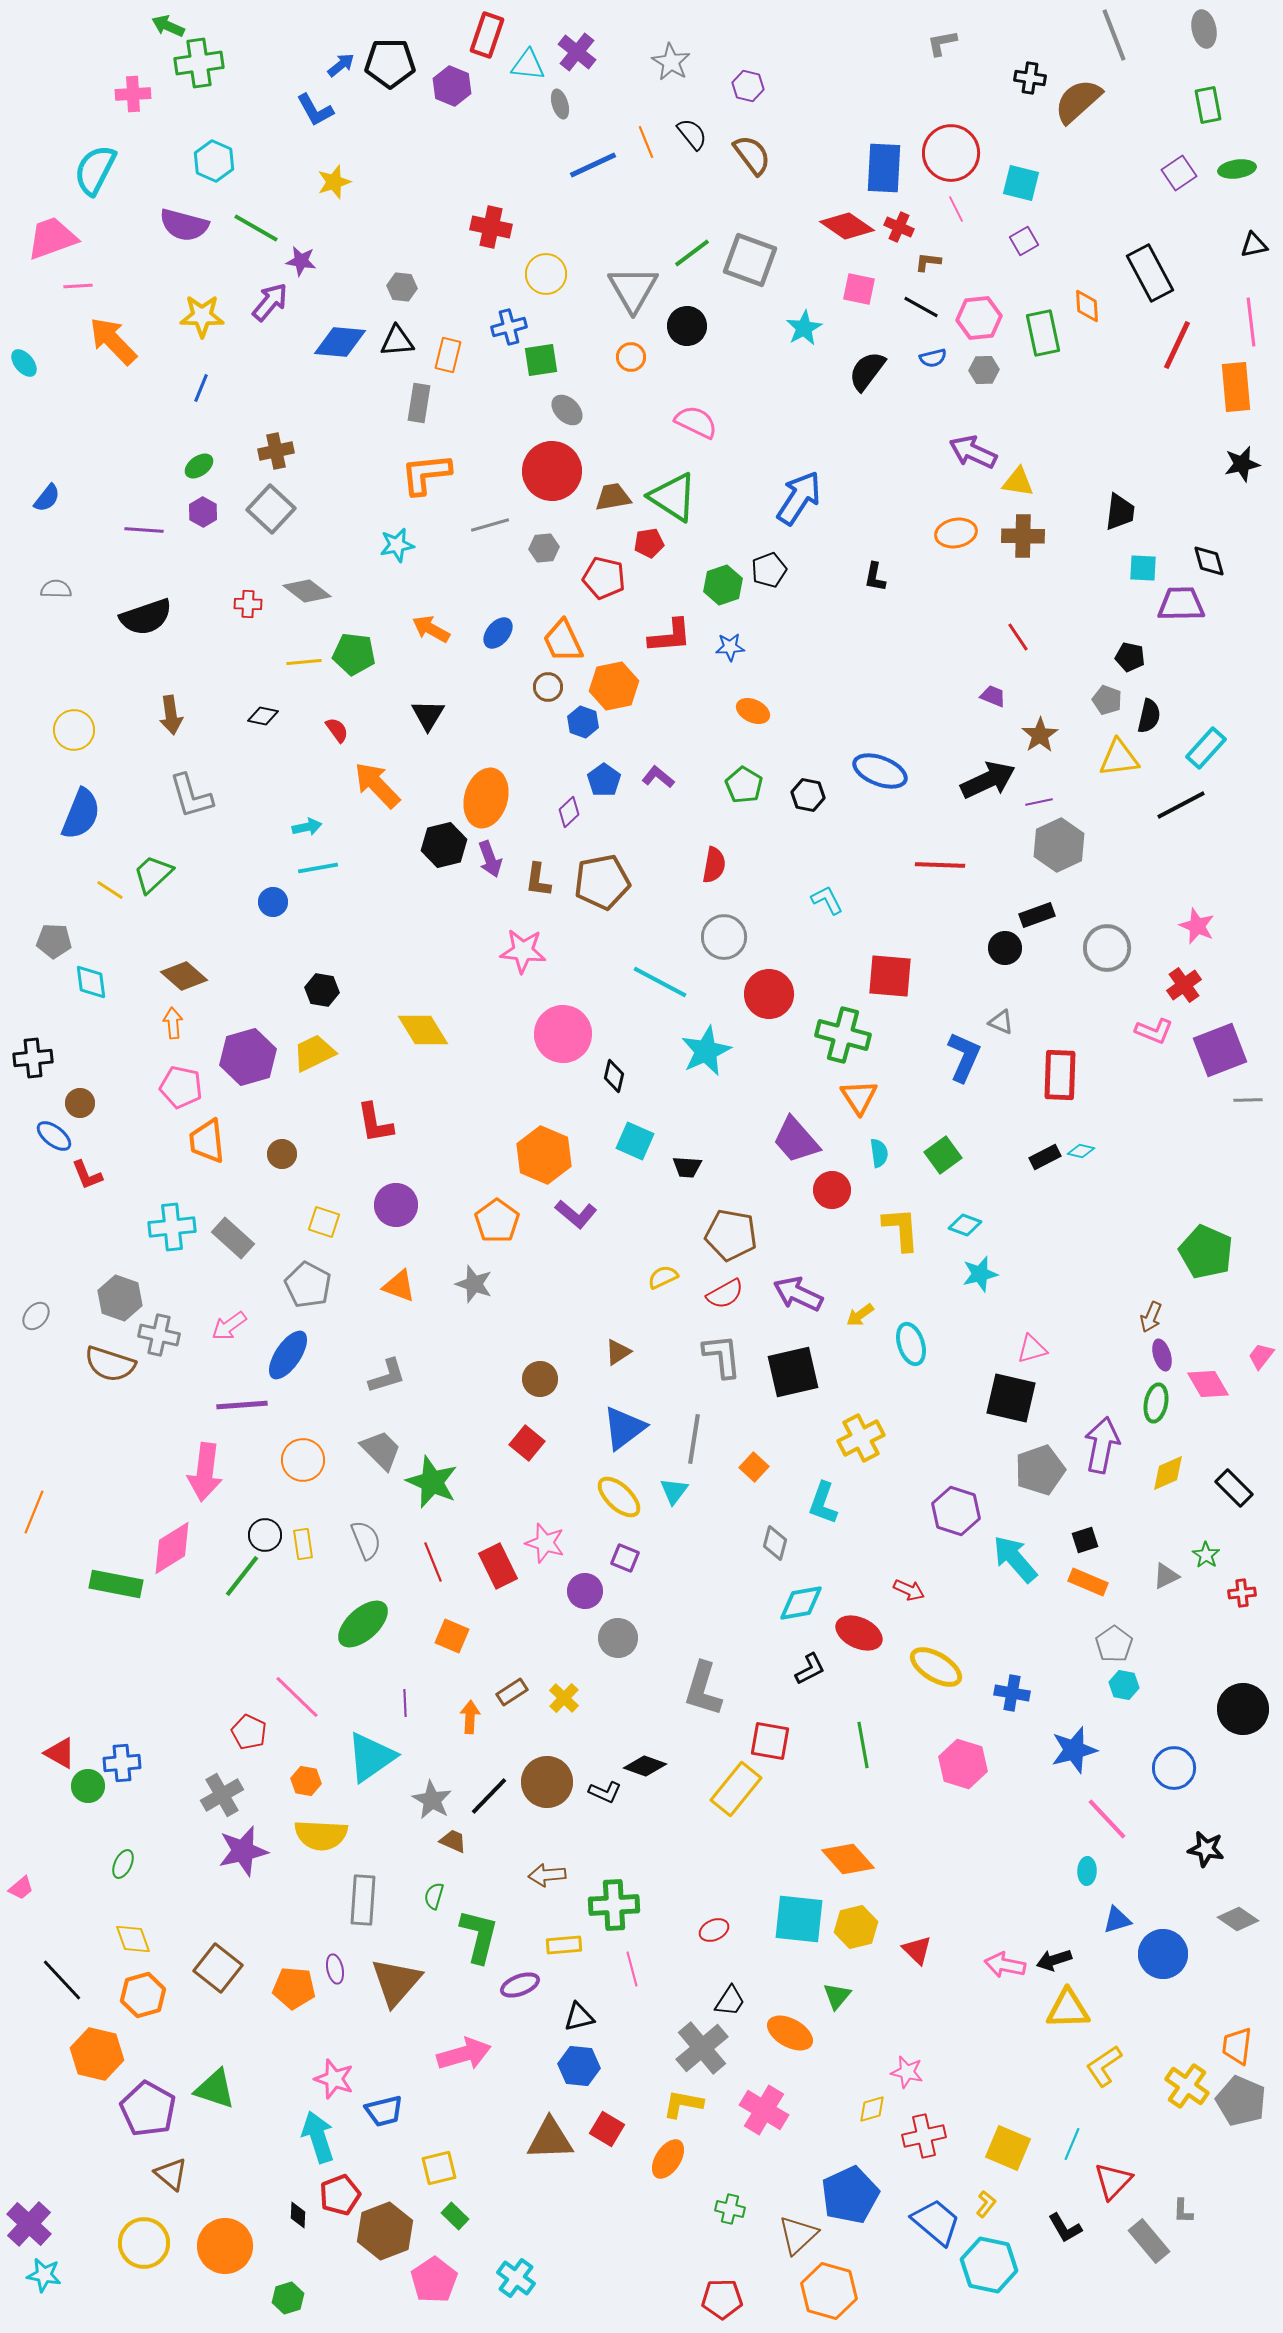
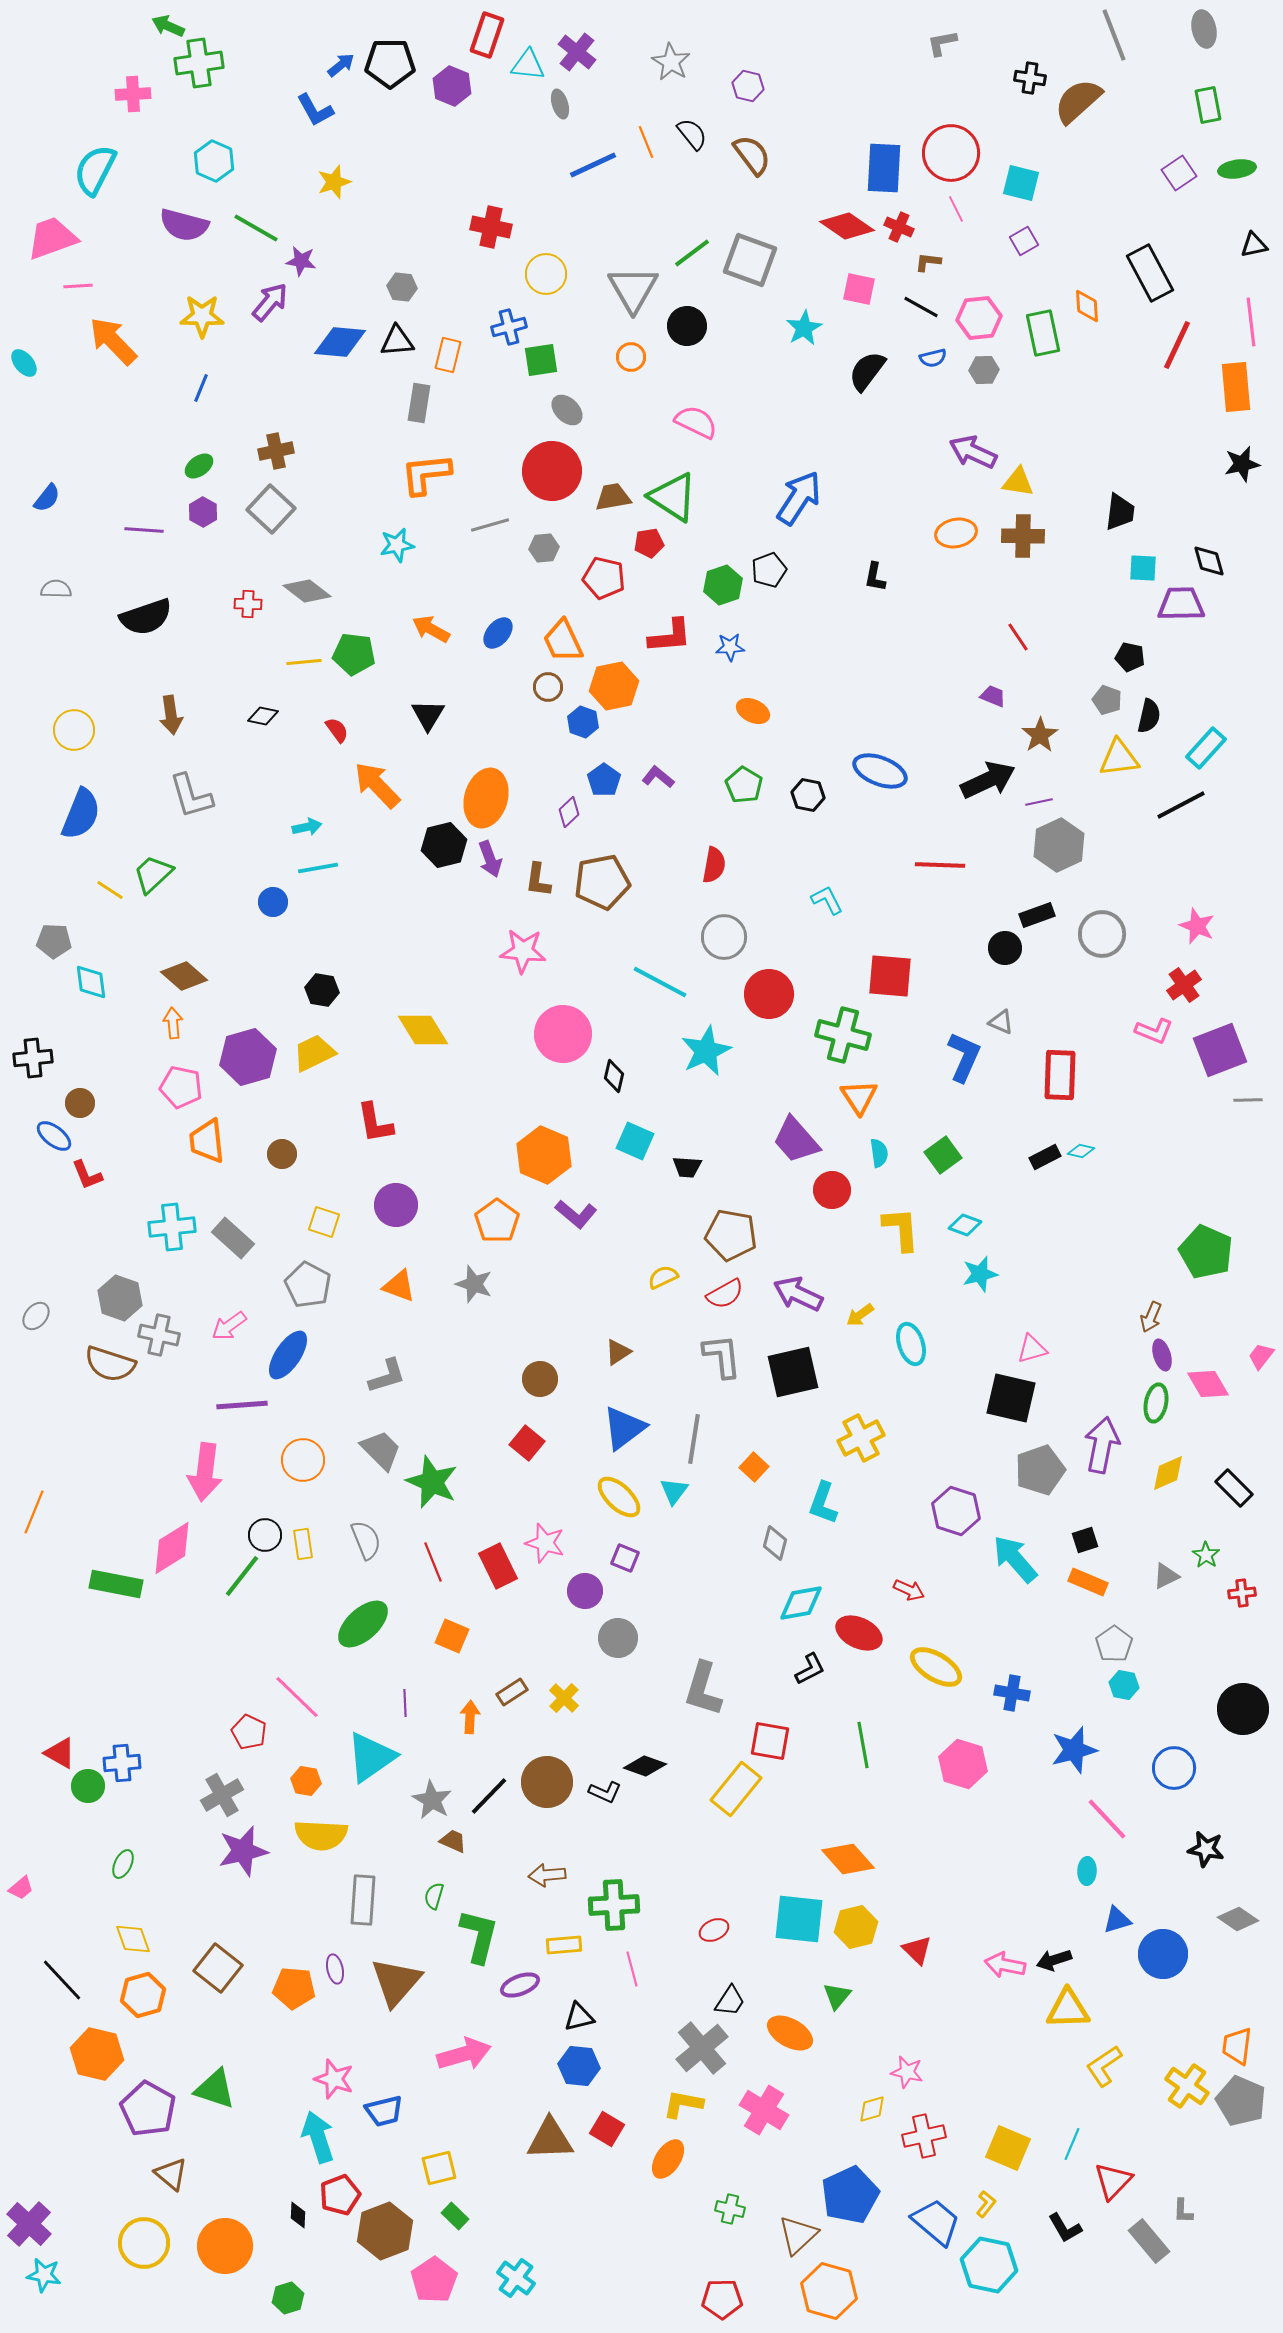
gray circle at (1107, 948): moved 5 px left, 14 px up
